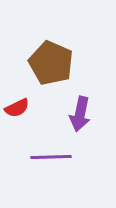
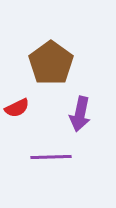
brown pentagon: rotated 12 degrees clockwise
